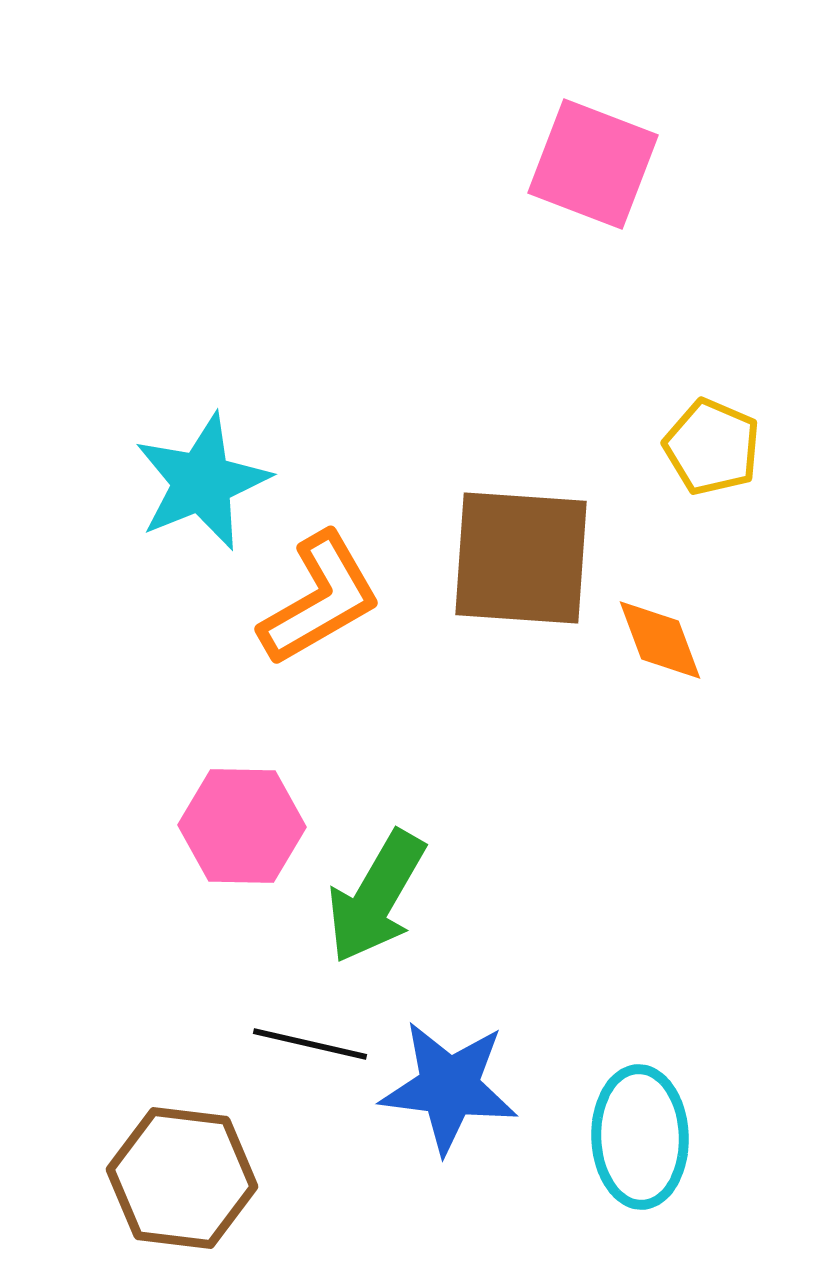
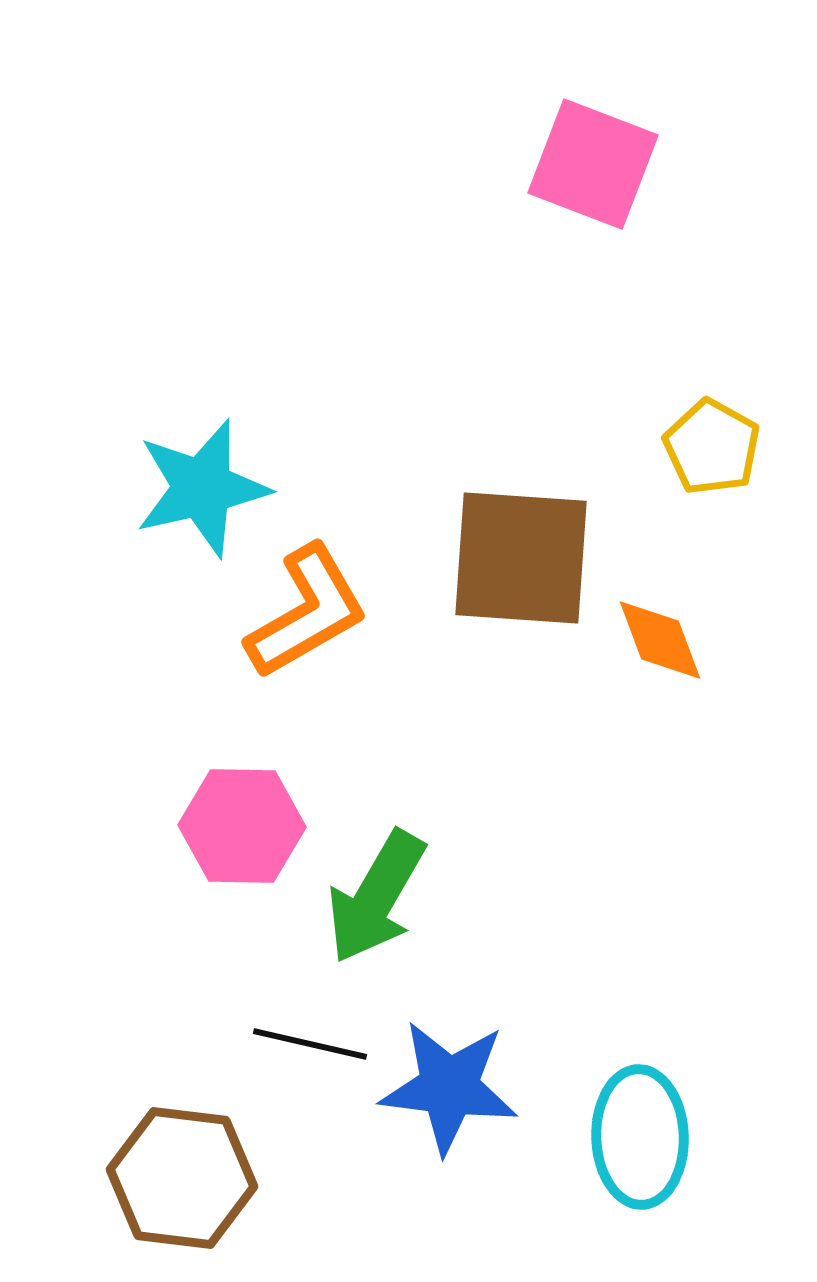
yellow pentagon: rotated 6 degrees clockwise
cyan star: moved 6 px down; rotated 9 degrees clockwise
orange L-shape: moved 13 px left, 13 px down
